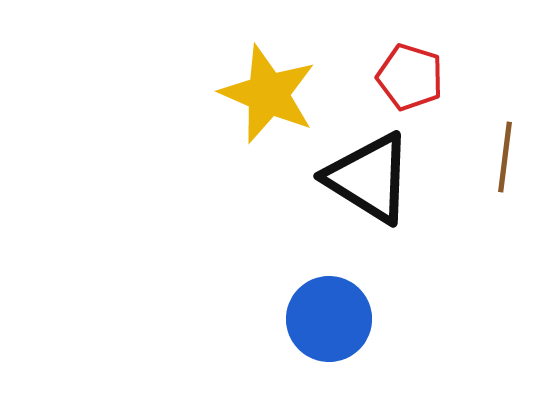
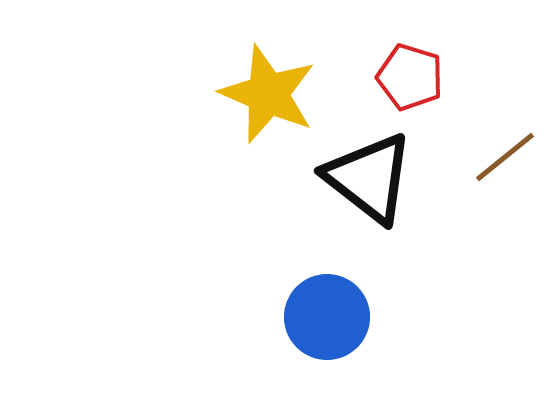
brown line: rotated 44 degrees clockwise
black triangle: rotated 6 degrees clockwise
blue circle: moved 2 px left, 2 px up
